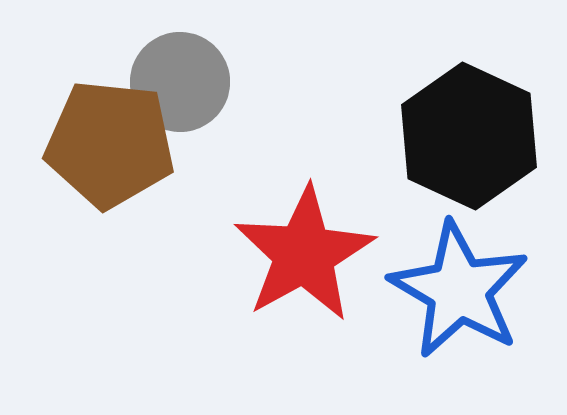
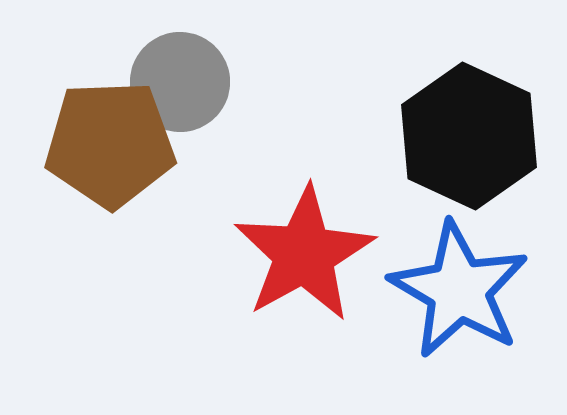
brown pentagon: rotated 8 degrees counterclockwise
